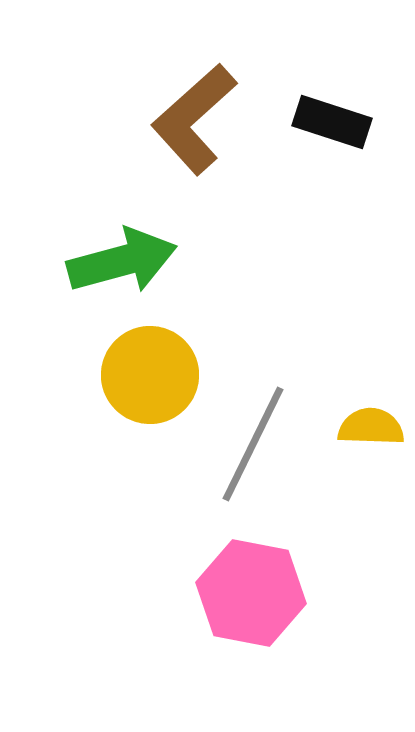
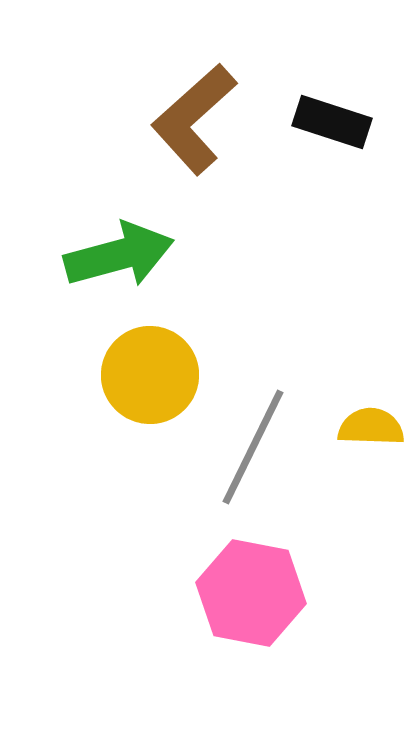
green arrow: moved 3 px left, 6 px up
gray line: moved 3 px down
